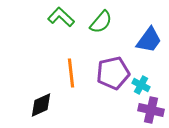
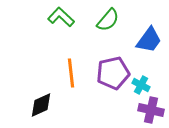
green semicircle: moved 7 px right, 2 px up
